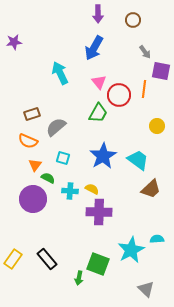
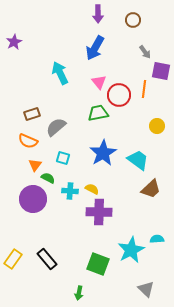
purple star: rotated 21 degrees counterclockwise
blue arrow: moved 1 px right
green trapezoid: rotated 130 degrees counterclockwise
blue star: moved 3 px up
green arrow: moved 15 px down
